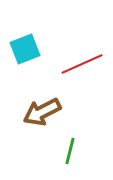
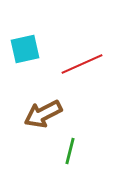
cyan square: rotated 8 degrees clockwise
brown arrow: moved 1 px right, 2 px down
